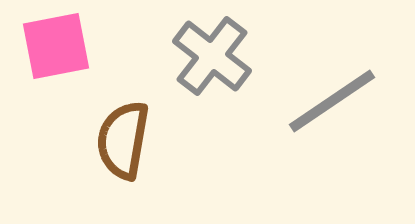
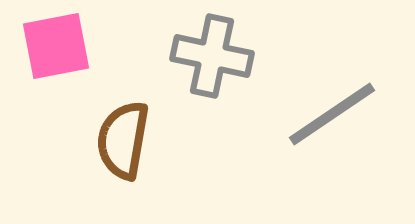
gray cross: rotated 26 degrees counterclockwise
gray line: moved 13 px down
